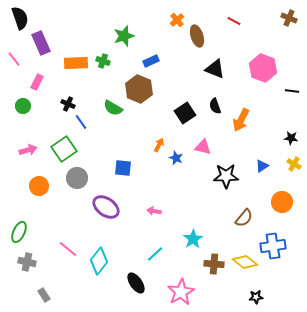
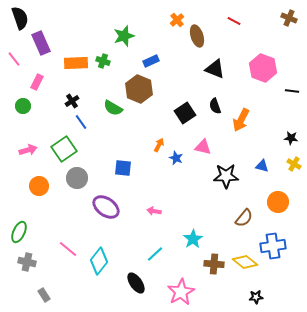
black cross at (68, 104): moved 4 px right, 3 px up; rotated 32 degrees clockwise
blue triangle at (262, 166): rotated 48 degrees clockwise
orange circle at (282, 202): moved 4 px left
